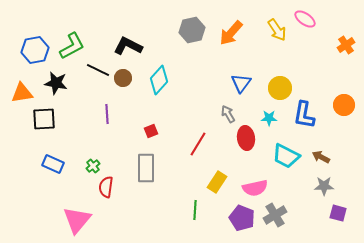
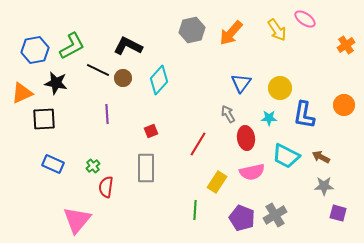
orange triangle: rotated 15 degrees counterclockwise
pink semicircle: moved 3 px left, 16 px up
